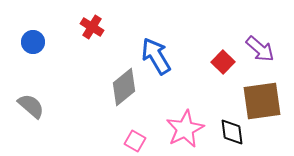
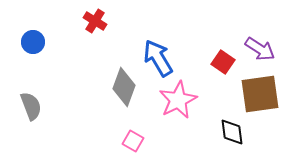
red cross: moved 3 px right, 6 px up
purple arrow: rotated 8 degrees counterclockwise
blue arrow: moved 2 px right, 2 px down
red square: rotated 10 degrees counterclockwise
gray diamond: rotated 30 degrees counterclockwise
brown square: moved 2 px left, 7 px up
gray semicircle: rotated 28 degrees clockwise
pink star: moved 7 px left, 29 px up
pink square: moved 2 px left
